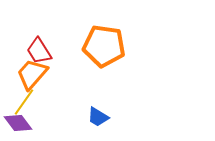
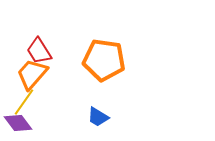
orange pentagon: moved 14 px down
